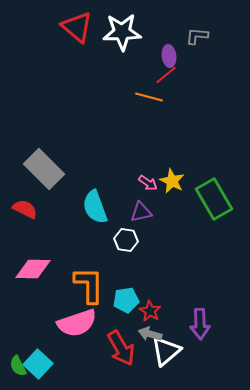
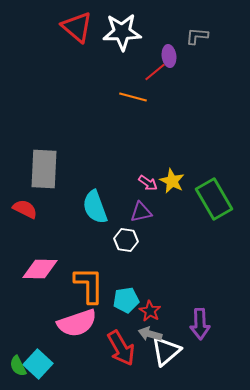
red line: moved 11 px left, 3 px up
orange line: moved 16 px left
gray rectangle: rotated 48 degrees clockwise
pink diamond: moved 7 px right
